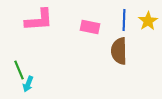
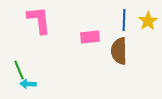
pink L-shape: rotated 92 degrees counterclockwise
pink rectangle: moved 10 px down; rotated 18 degrees counterclockwise
cyan arrow: rotated 70 degrees clockwise
